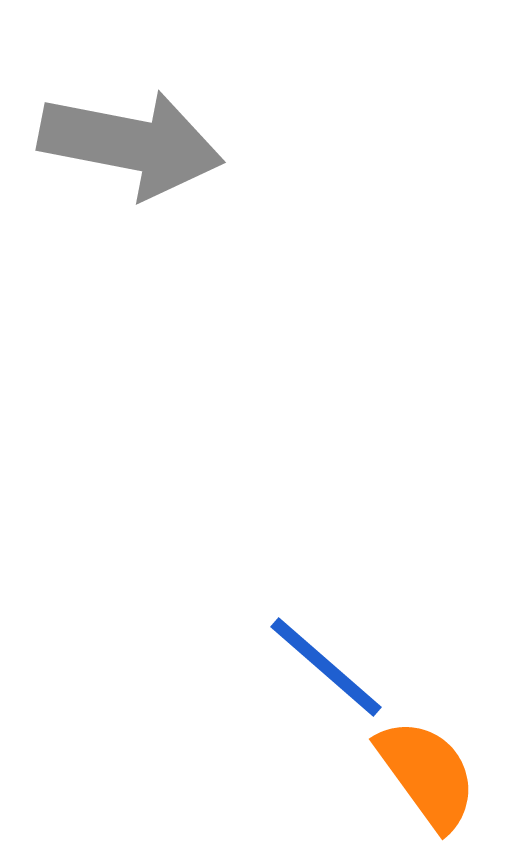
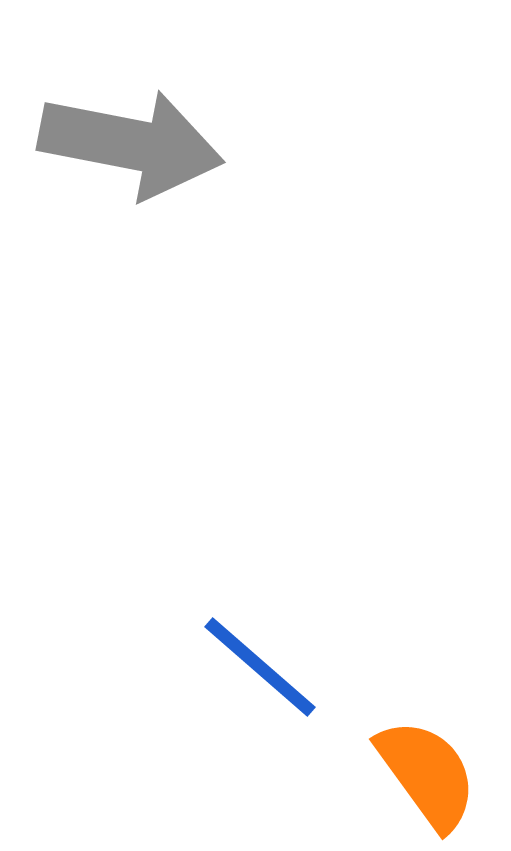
blue line: moved 66 px left
